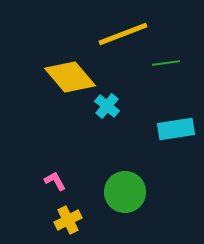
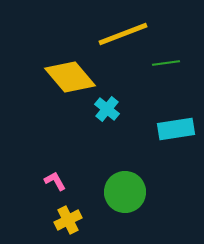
cyan cross: moved 3 px down
